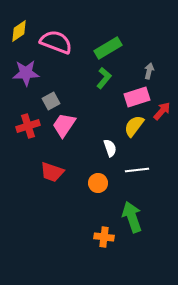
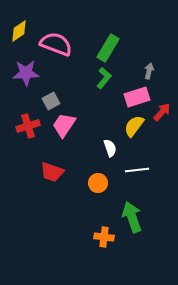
pink semicircle: moved 2 px down
green rectangle: rotated 28 degrees counterclockwise
red arrow: moved 1 px down
